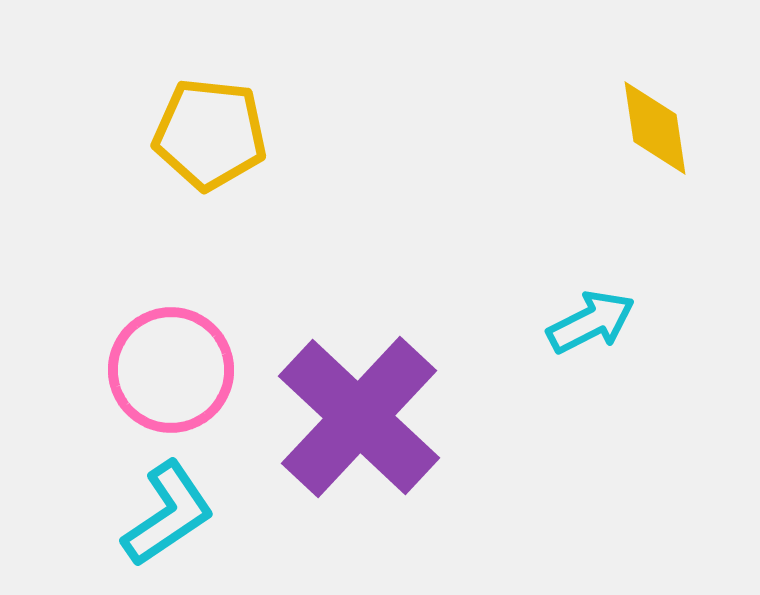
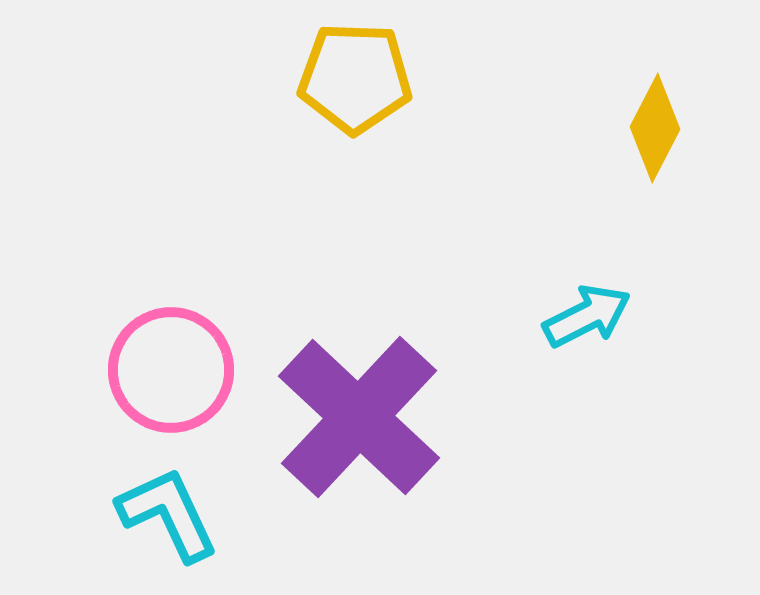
yellow diamond: rotated 36 degrees clockwise
yellow pentagon: moved 145 px right, 56 px up; rotated 4 degrees counterclockwise
cyan arrow: moved 4 px left, 6 px up
cyan L-shape: rotated 81 degrees counterclockwise
